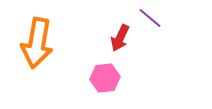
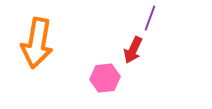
purple line: rotated 70 degrees clockwise
red arrow: moved 13 px right, 12 px down
